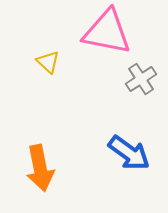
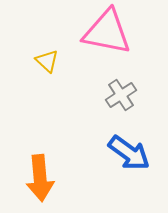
yellow triangle: moved 1 px left, 1 px up
gray cross: moved 20 px left, 16 px down
orange arrow: moved 10 px down; rotated 6 degrees clockwise
